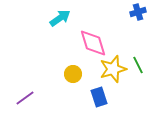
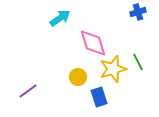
green line: moved 3 px up
yellow circle: moved 5 px right, 3 px down
purple line: moved 3 px right, 7 px up
